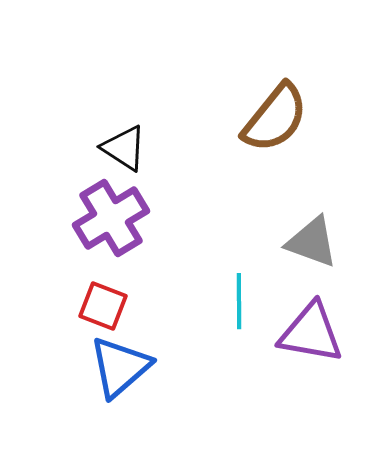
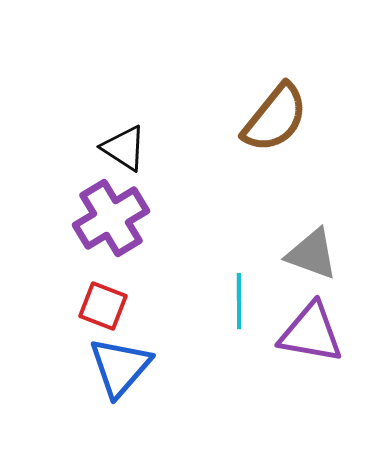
gray triangle: moved 12 px down
blue triangle: rotated 8 degrees counterclockwise
